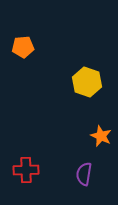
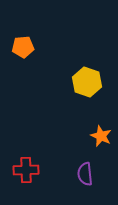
purple semicircle: moved 1 px right; rotated 15 degrees counterclockwise
